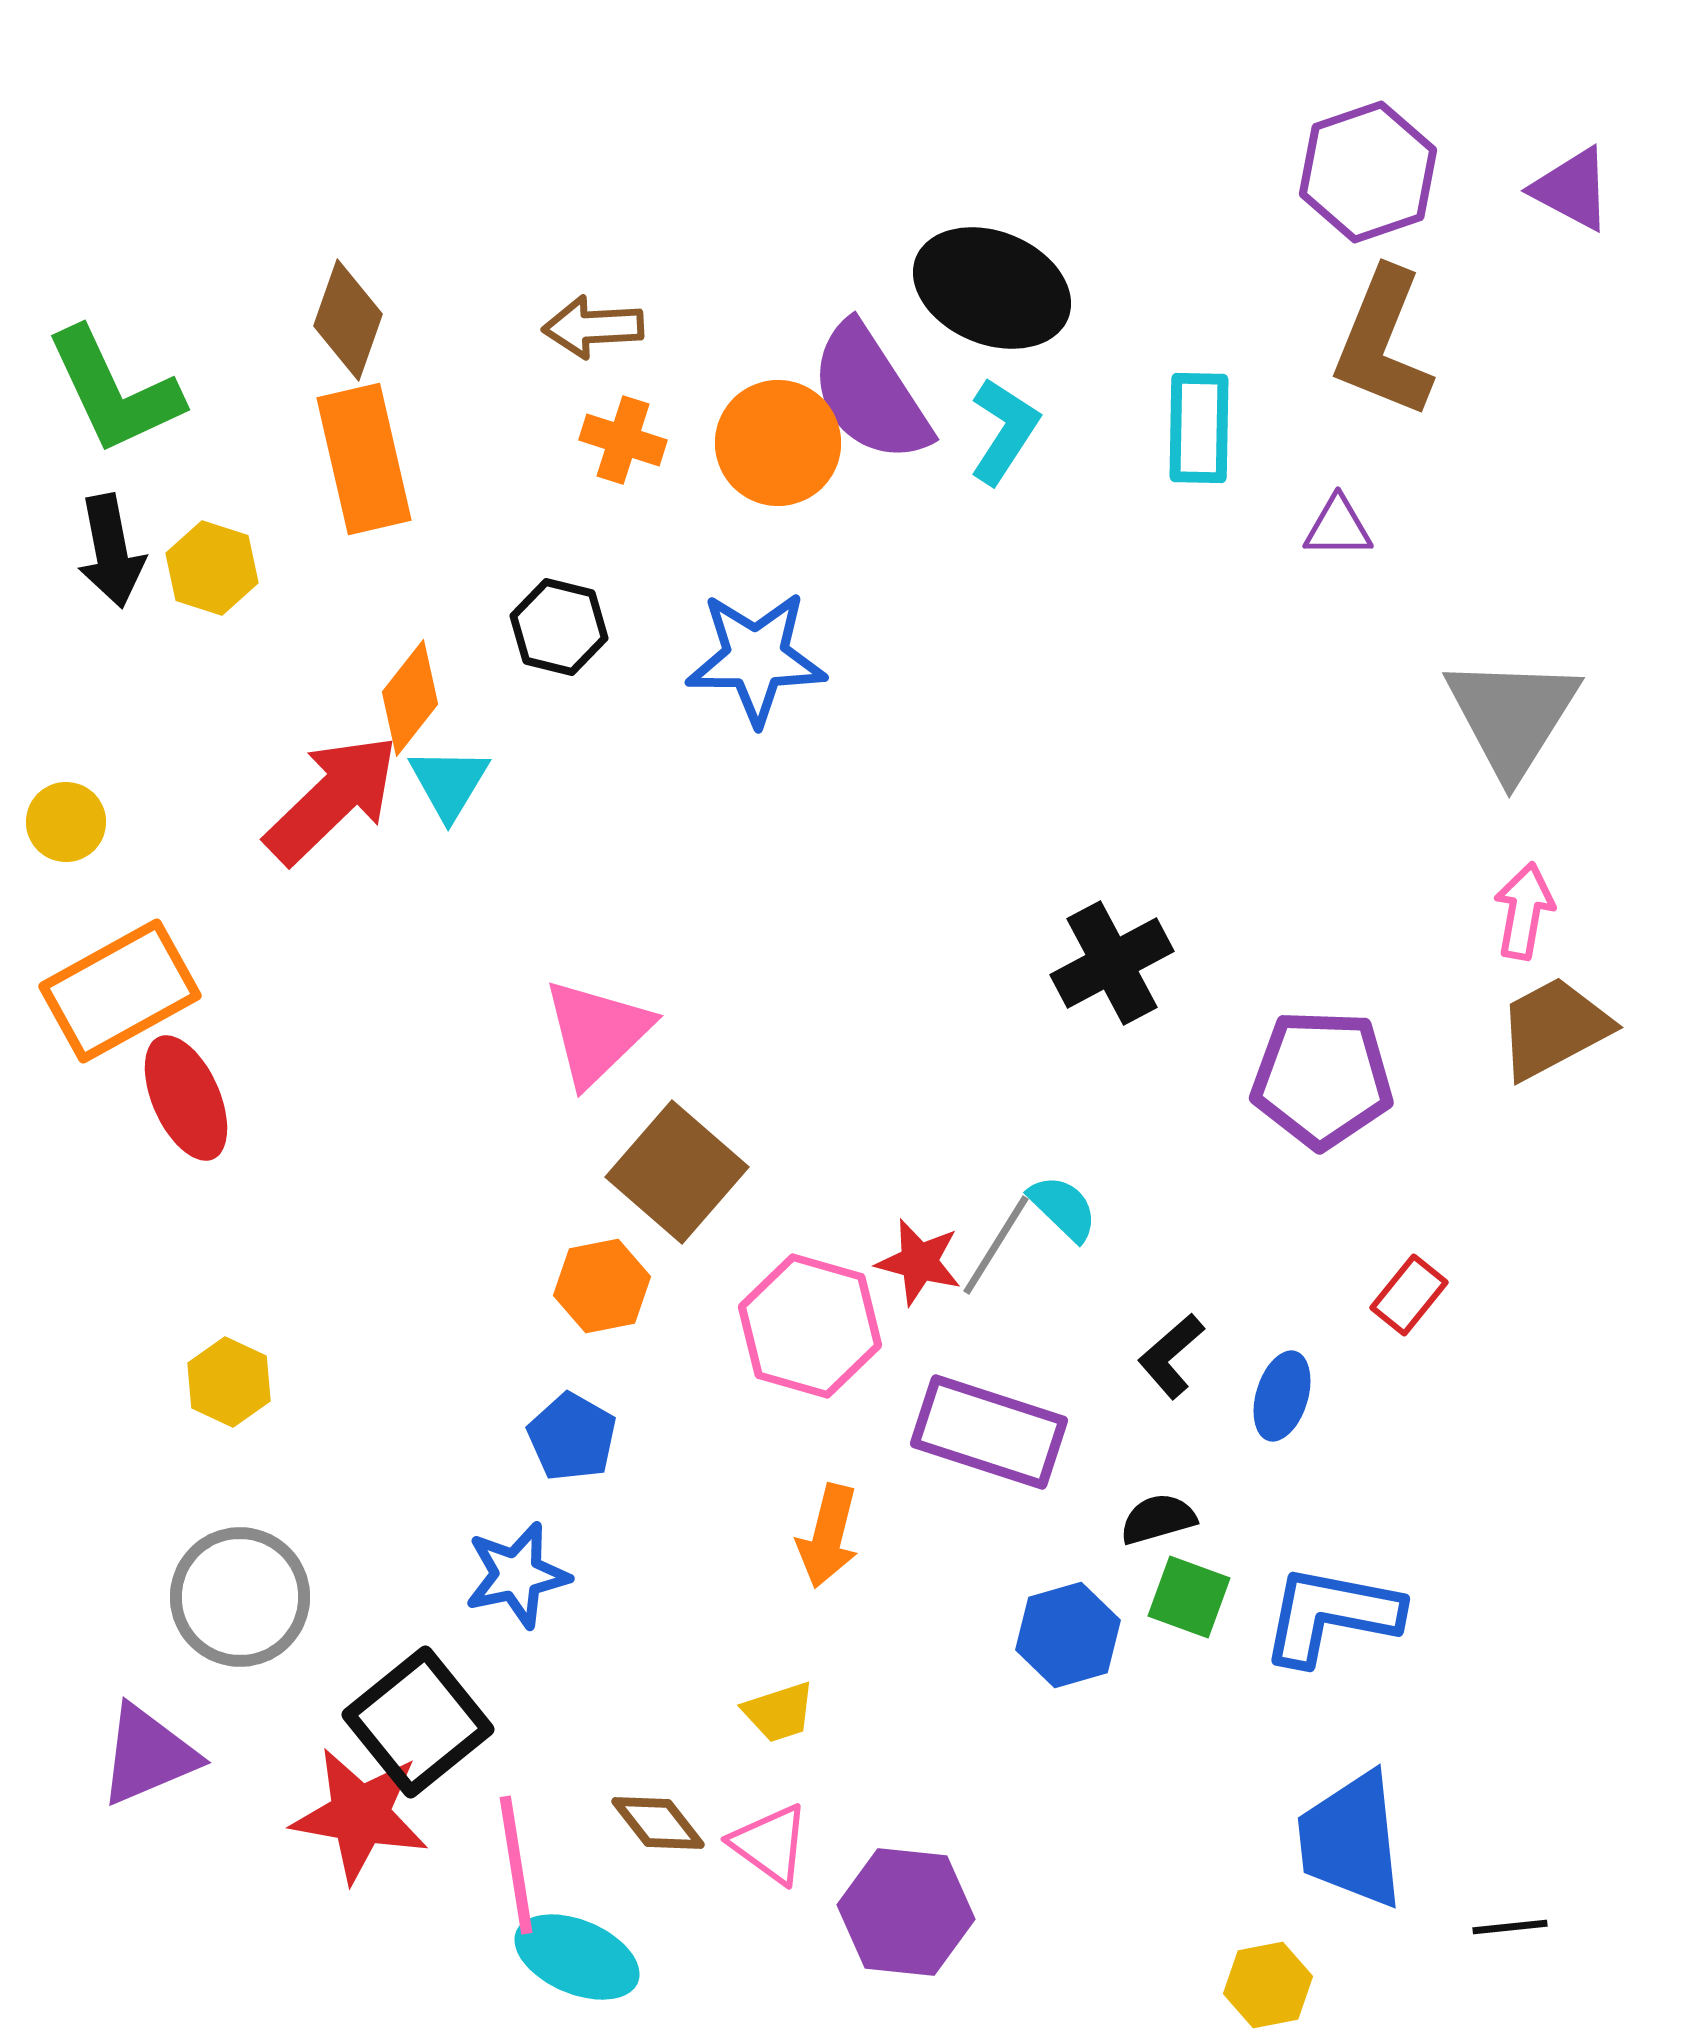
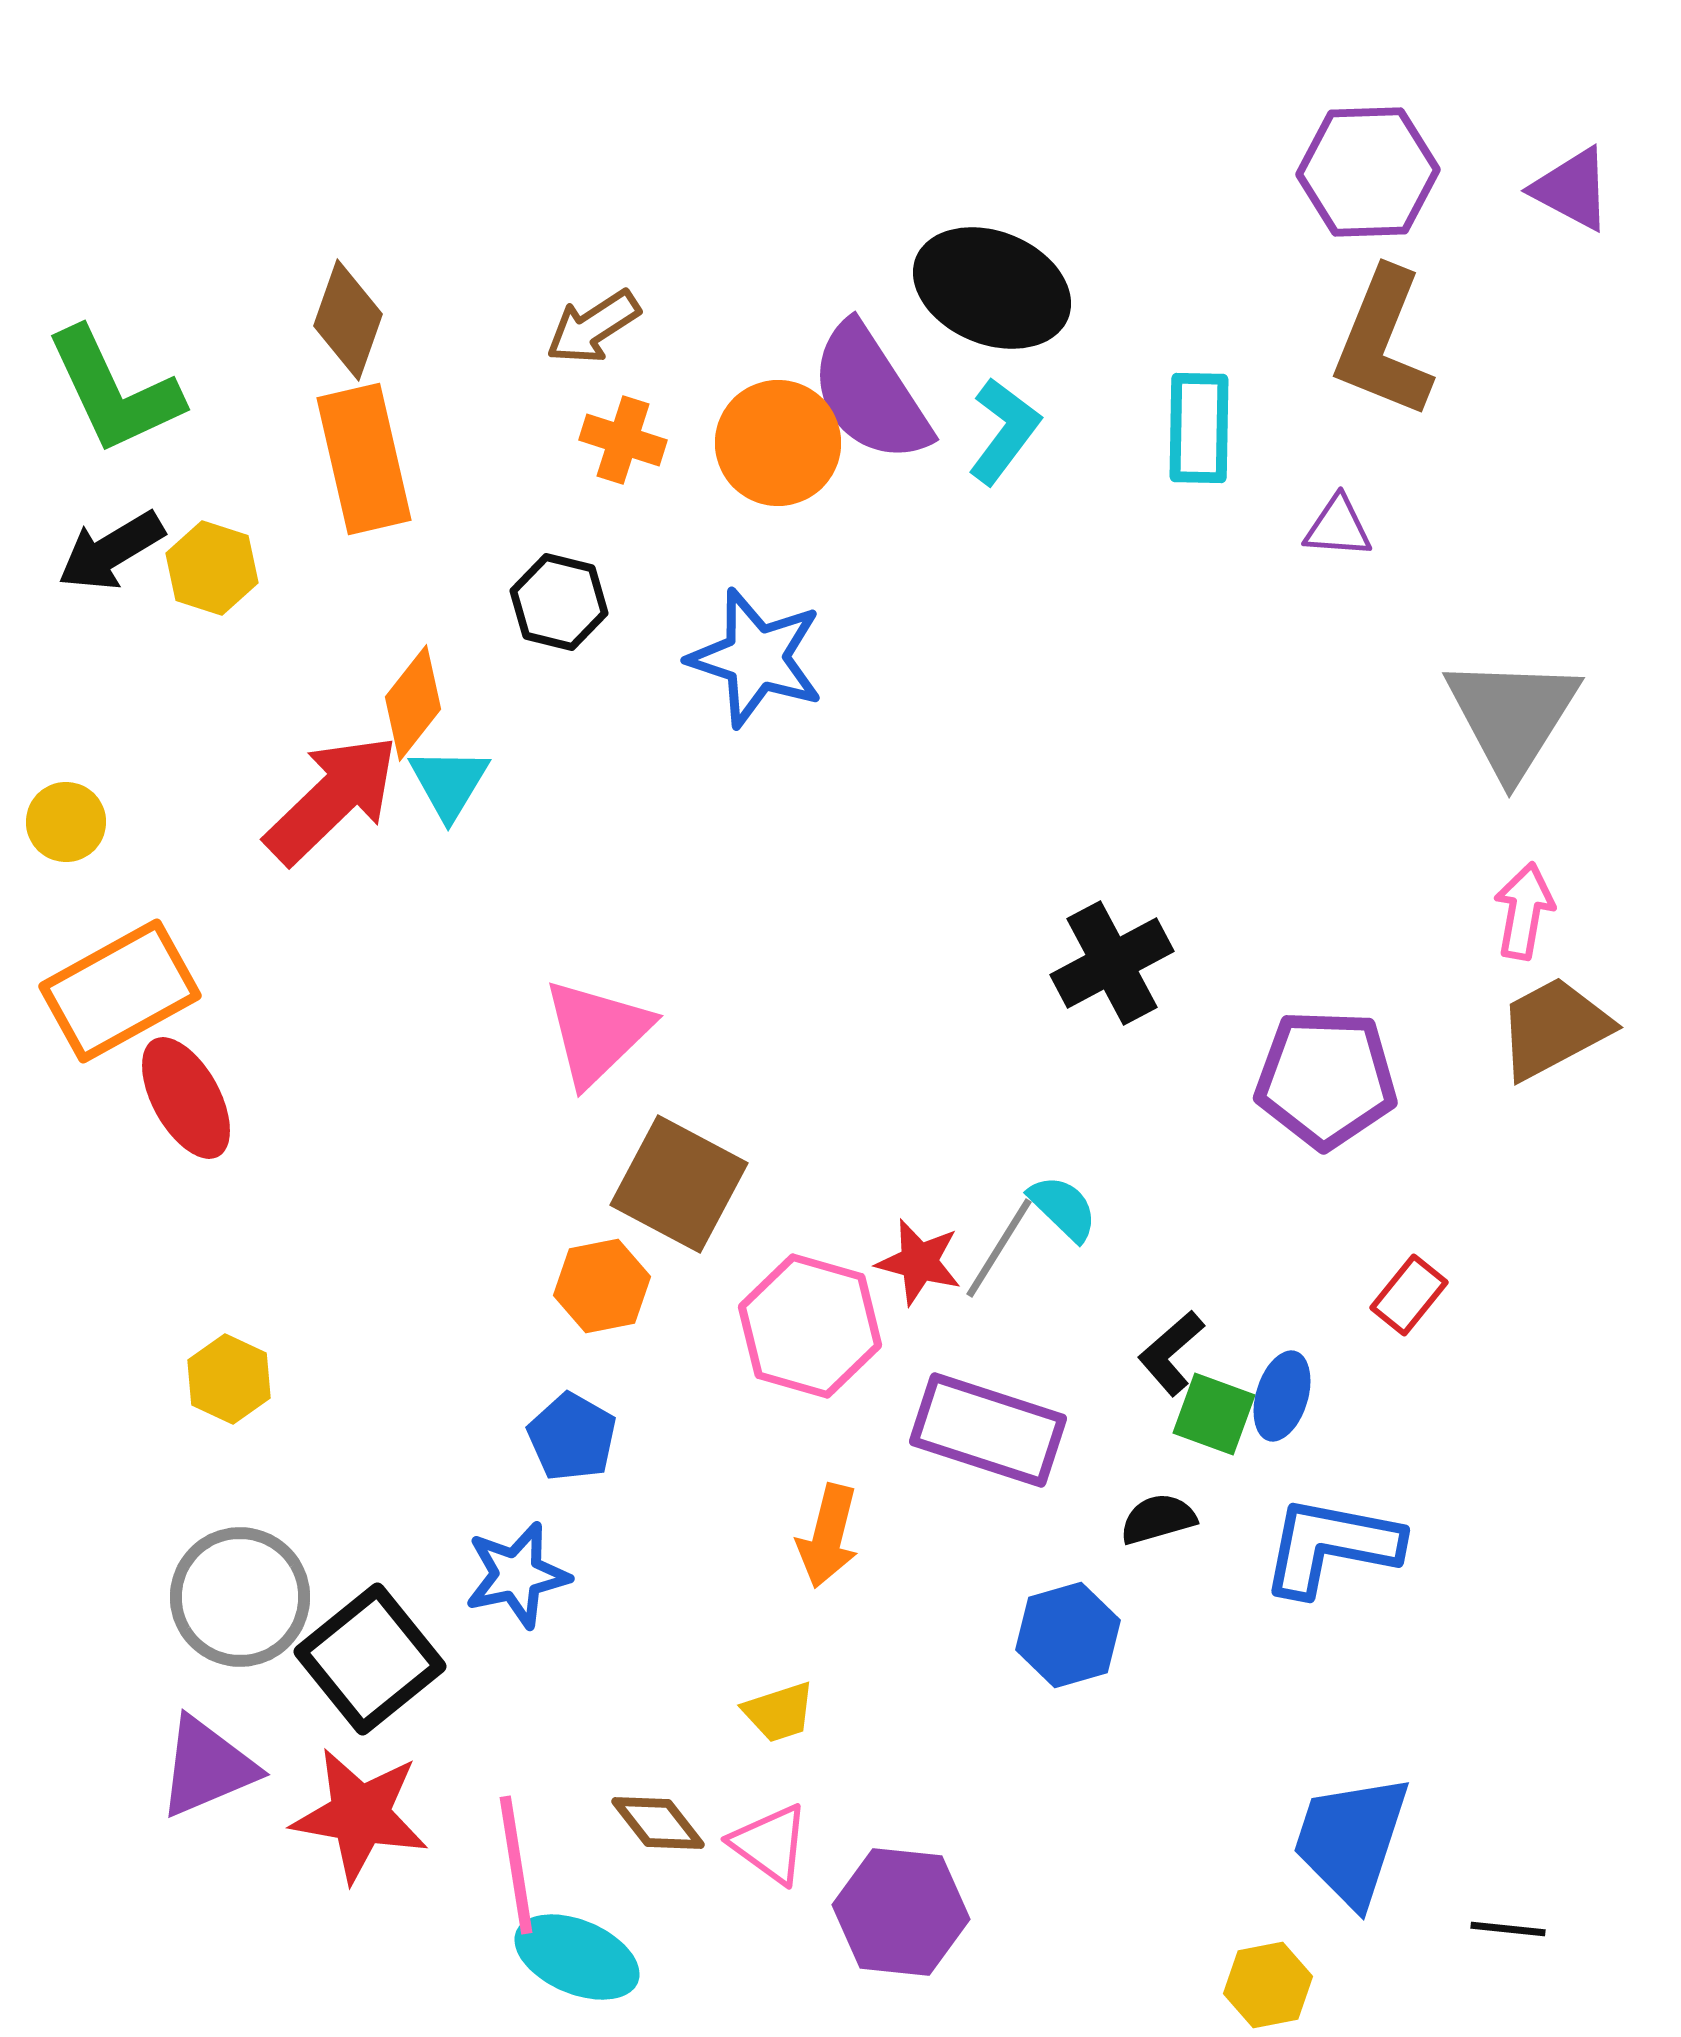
purple hexagon at (1368, 172): rotated 17 degrees clockwise
brown arrow at (593, 327): rotated 30 degrees counterclockwise
cyan L-shape at (1004, 431): rotated 4 degrees clockwise
purple triangle at (1338, 527): rotated 4 degrees clockwise
black arrow at (111, 551): rotated 70 degrees clockwise
black hexagon at (559, 627): moved 25 px up
blue star at (756, 658): rotated 18 degrees clockwise
orange diamond at (410, 698): moved 3 px right, 5 px down
purple pentagon at (1322, 1079): moved 4 px right
red ellipse at (186, 1098): rotated 5 degrees counterclockwise
brown square at (677, 1172): moved 2 px right, 12 px down; rotated 13 degrees counterclockwise
gray line at (996, 1245): moved 3 px right, 3 px down
black L-shape at (1171, 1356): moved 3 px up
yellow hexagon at (229, 1382): moved 3 px up
purple rectangle at (989, 1432): moved 1 px left, 2 px up
green square at (1189, 1597): moved 25 px right, 183 px up
blue L-shape at (1331, 1615): moved 69 px up
black square at (418, 1722): moved 48 px left, 63 px up
purple triangle at (148, 1755): moved 59 px right, 12 px down
blue trapezoid at (1351, 1840): rotated 24 degrees clockwise
purple hexagon at (906, 1912): moved 5 px left
black line at (1510, 1927): moved 2 px left, 2 px down; rotated 12 degrees clockwise
